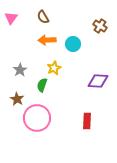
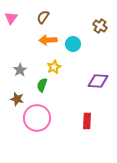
brown semicircle: rotated 64 degrees clockwise
orange arrow: moved 1 px right
yellow star: moved 1 px up
brown star: rotated 16 degrees counterclockwise
